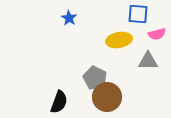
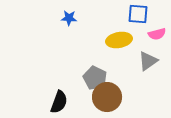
blue star: rotated 28 degrees counterclockwise
gray triangle: rotated 35 degrees counterclockwise
